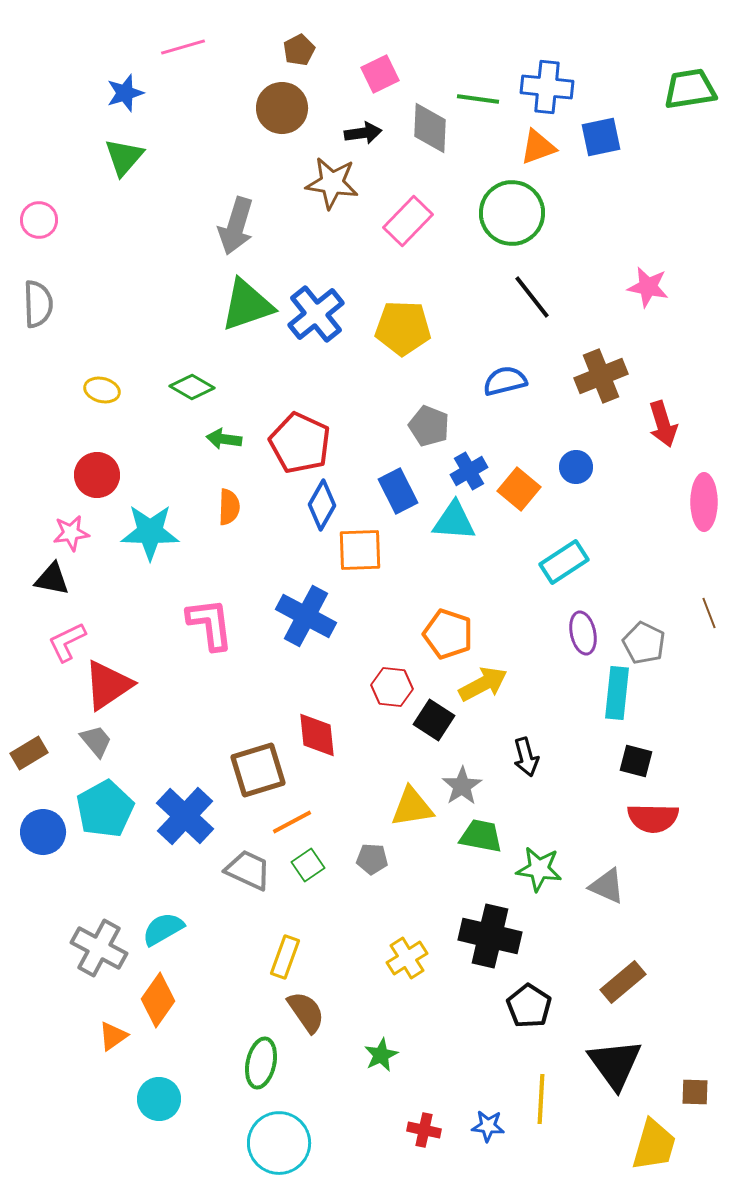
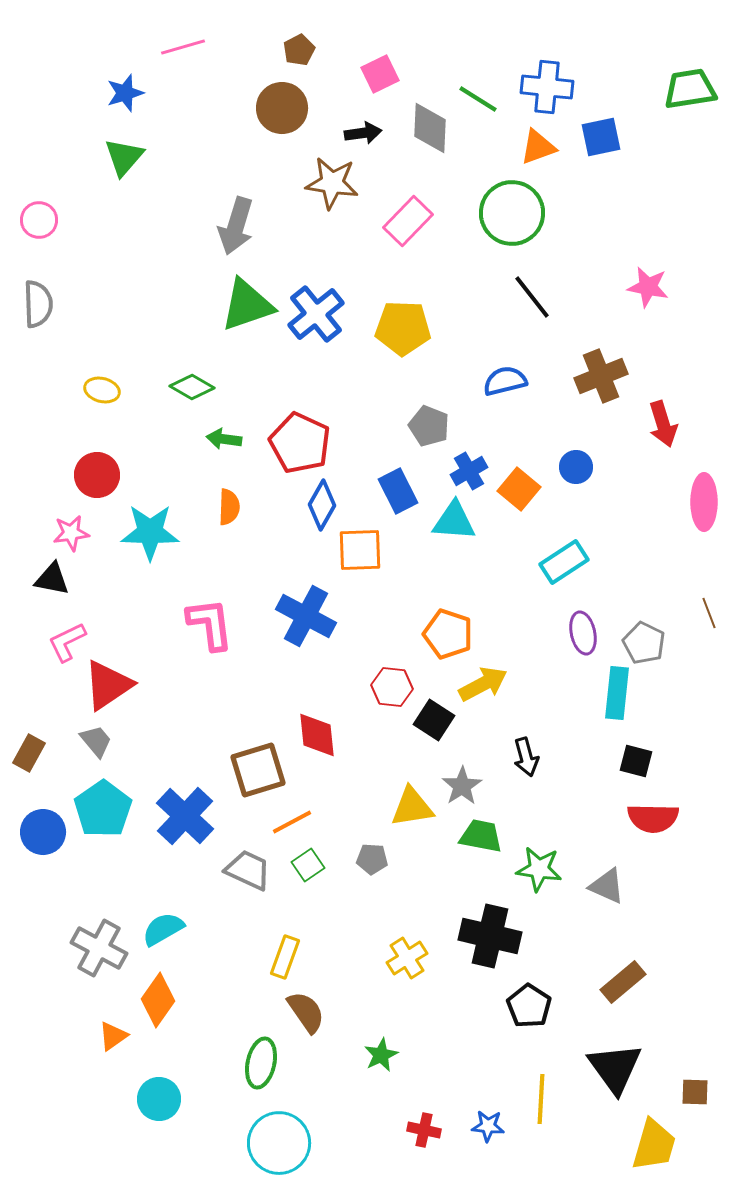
green line at (478, 99): rotated 24 degrees clockwise
brown rectangle at (29, 753): rotated 30 degrees counterclockwise
cyan pentagon at (105, 809): moved 2 px left; rotated 6 degrees counterclockwise
black triangle at (615, 1064): moved 4 px down
